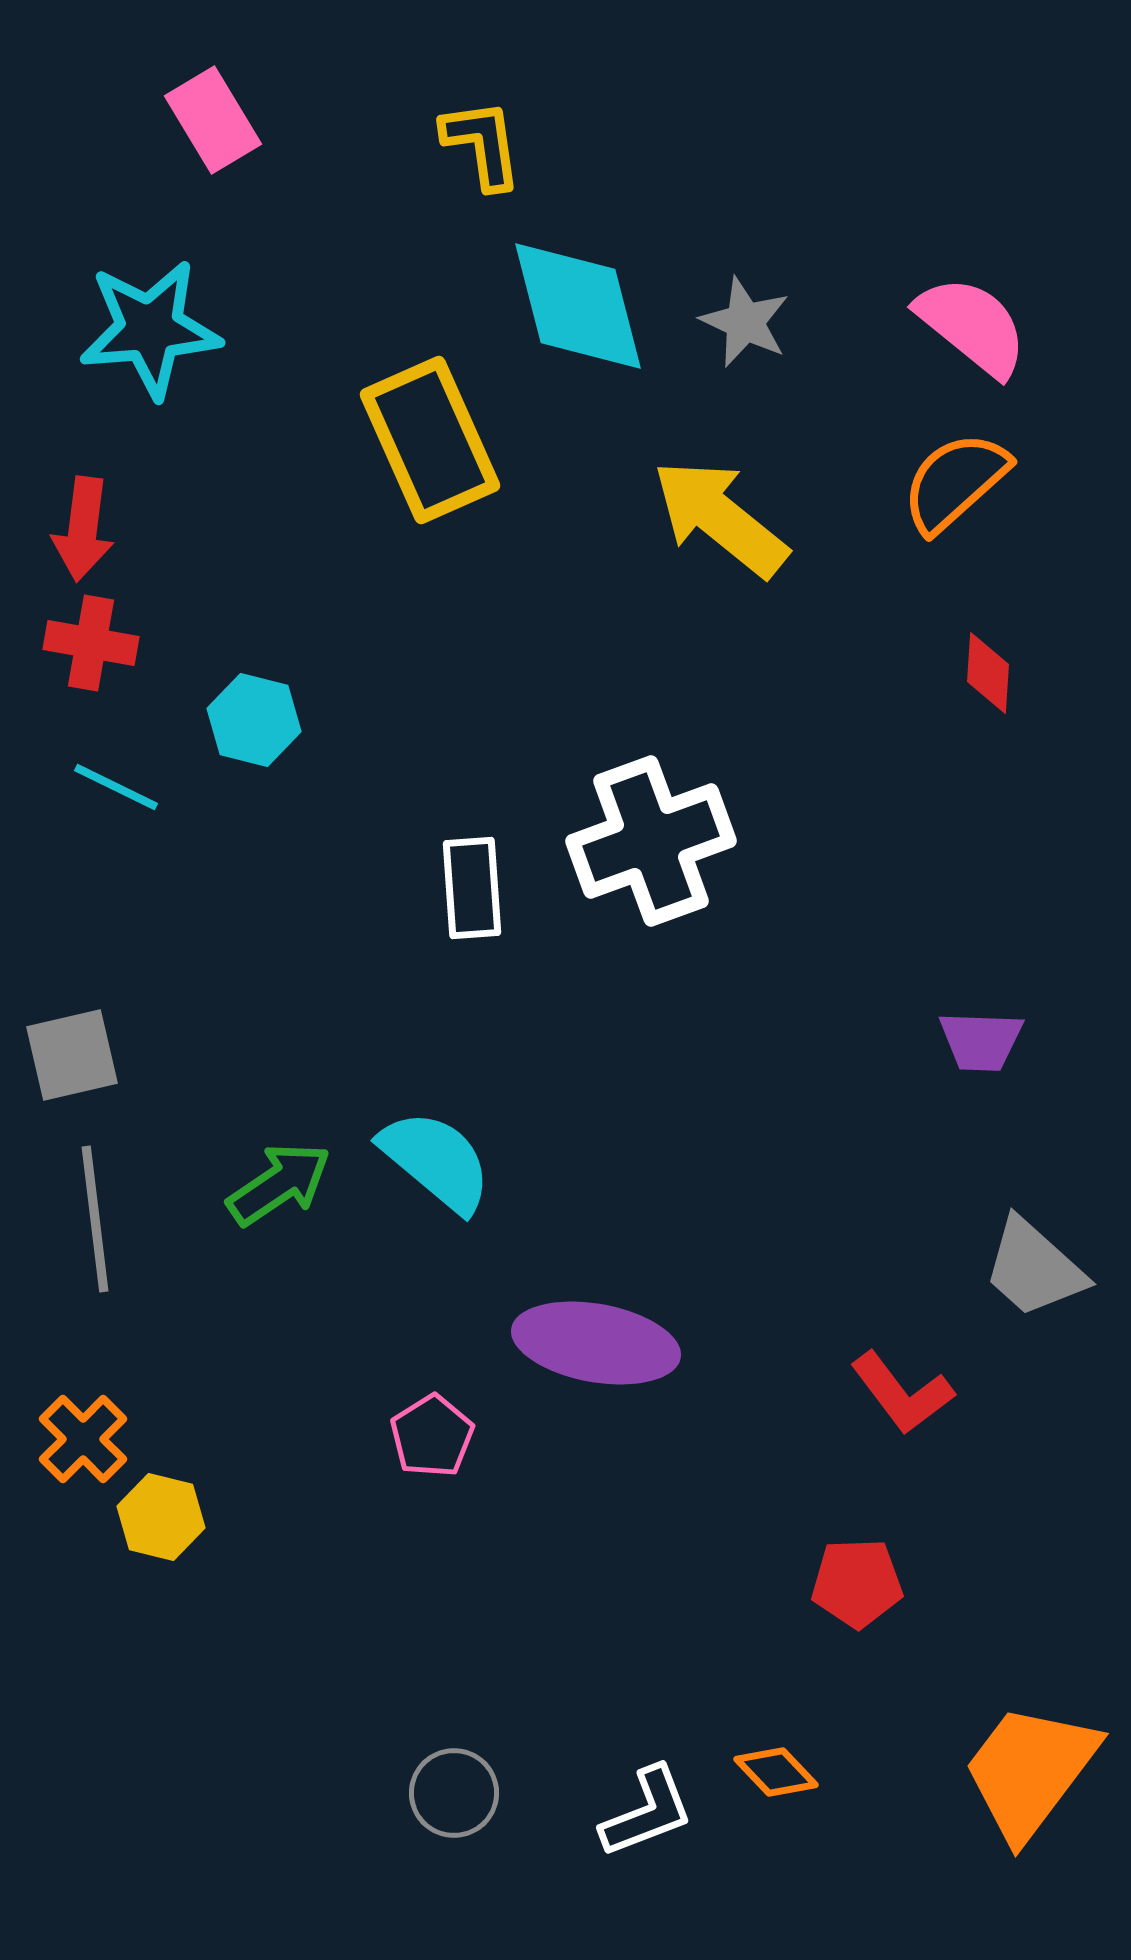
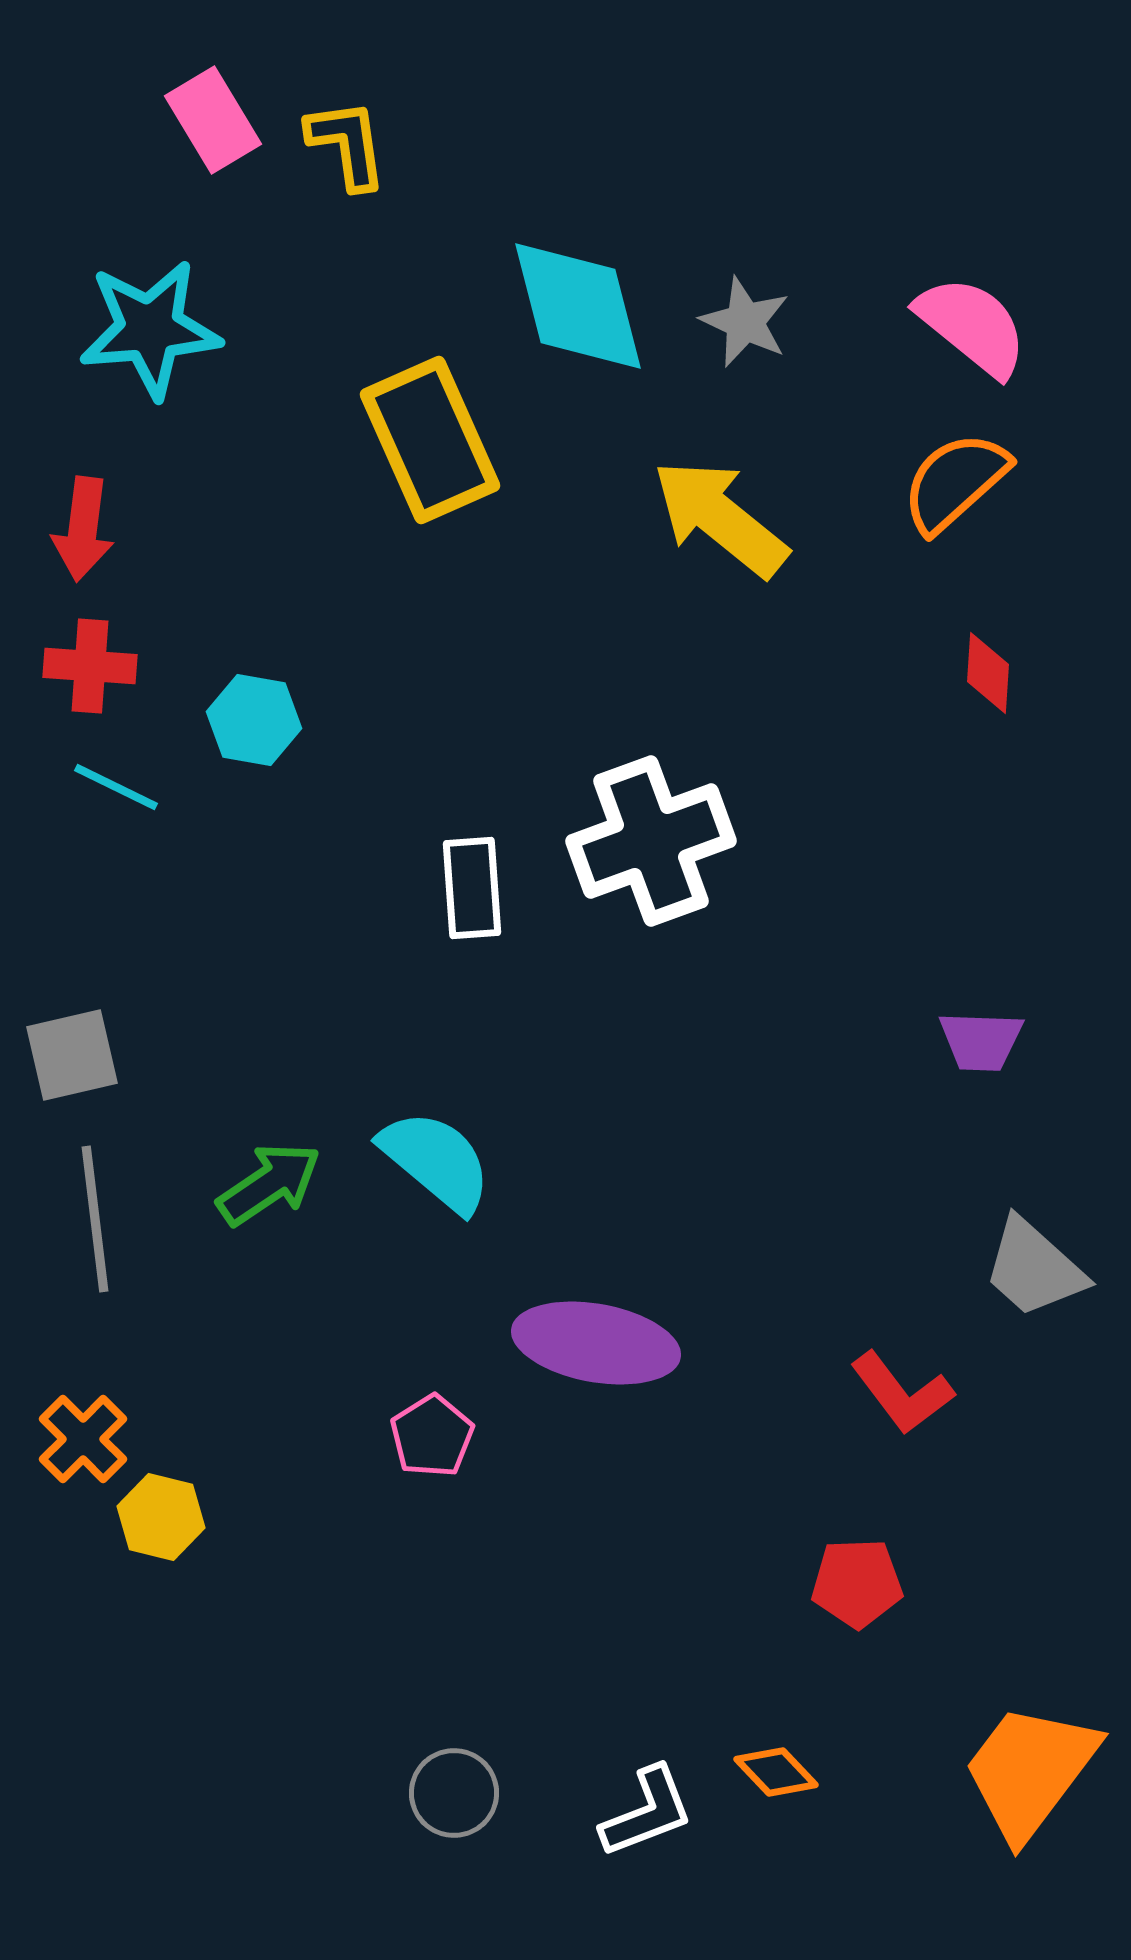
yellow L-shape: moved 135 px left
red cross: moved 1 px left, 23 px down; rotated 6 degrees counterclockwise
cyan hexagon: rotated 4 degrees counterclockwise
green arrow: moved 10 px left
